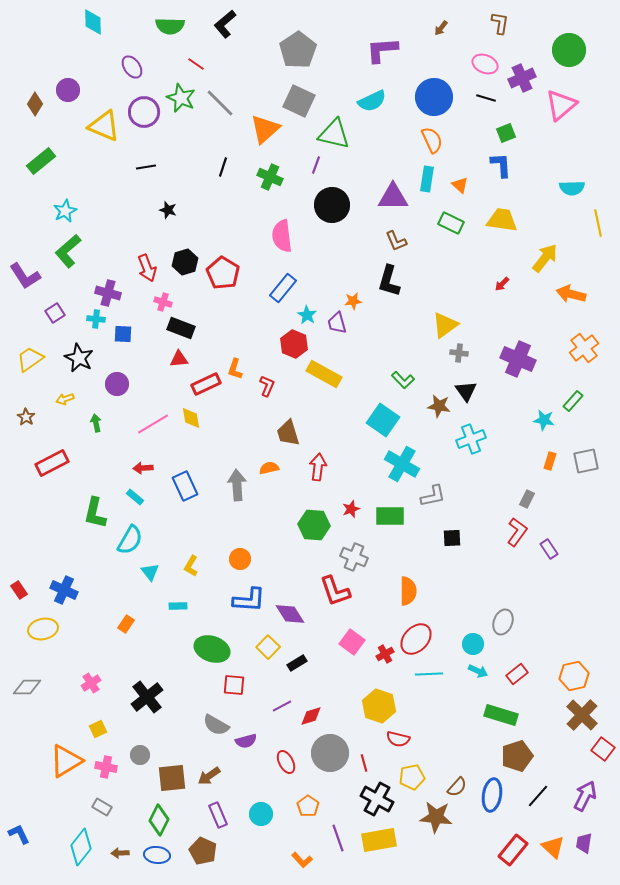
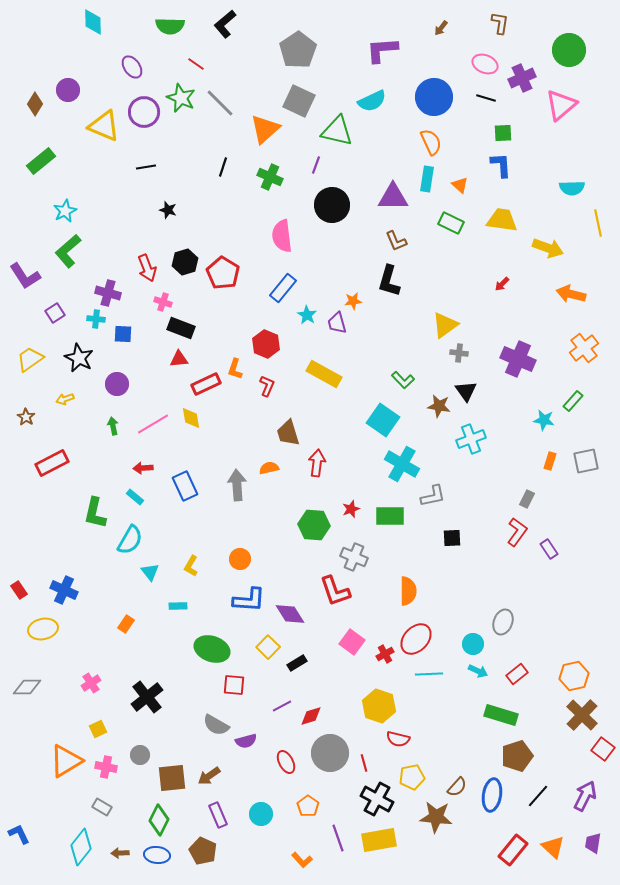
green square at (506, 133): moved 3 px left; rotated 18 degrees clockwise
green triangle at (334, 134): moved 3 px right, 3 px up
orange semicircle at (432, 140): moved 1 px left, 2 px down
yellow arrow at (545, 258): moved 3 px right, 10 px up; rotated 72 degrees clockwise
red hexagon at (294, 344): moved 28 px left
green arrow at (96, 423): moved 17 px right, 3 px down
red arrow at (318, 467): moved 1 px left, 4 px up
purple trapezoid at (584, 843): moved 9 px right
